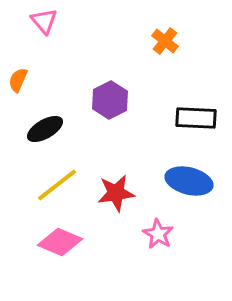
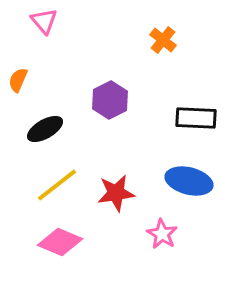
orange cross: moved 2 px left, 1 px up
pink star: moved 4 px right
